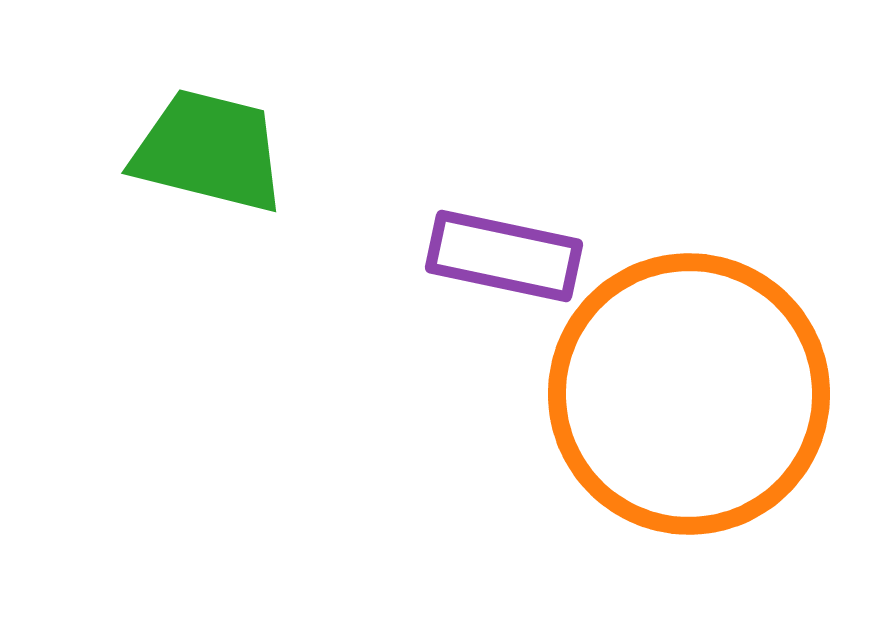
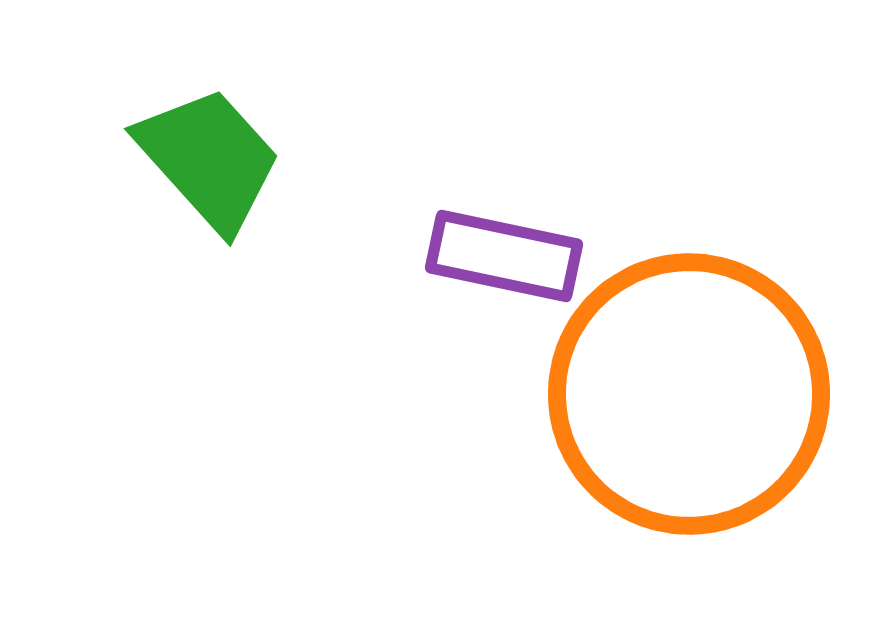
green trapezoid: moved 8 px down; rotated 34 degrees clockwise
